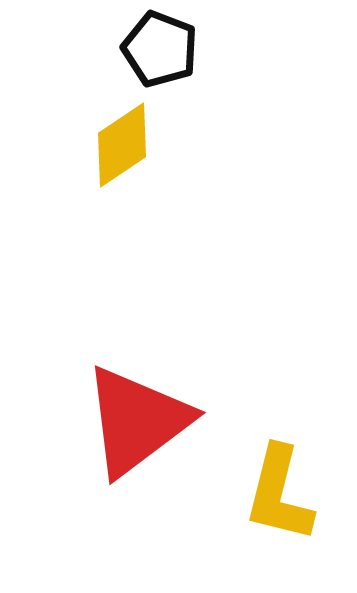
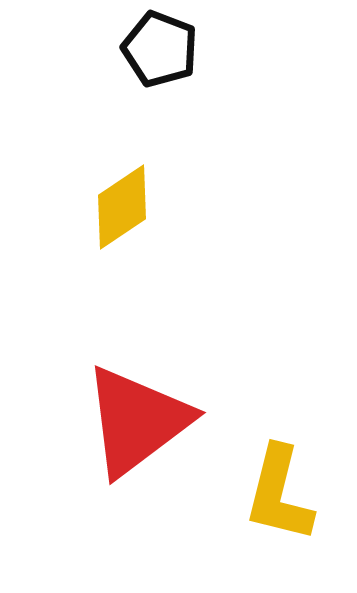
yellow diamond: moved 62 px down
